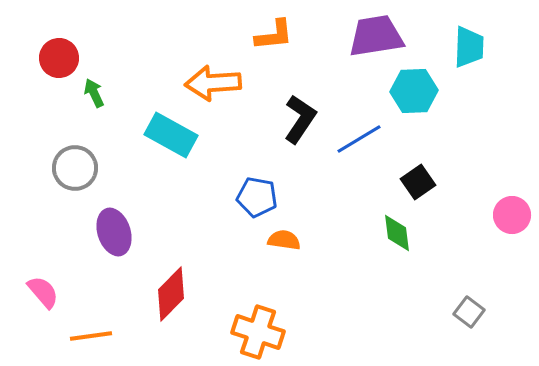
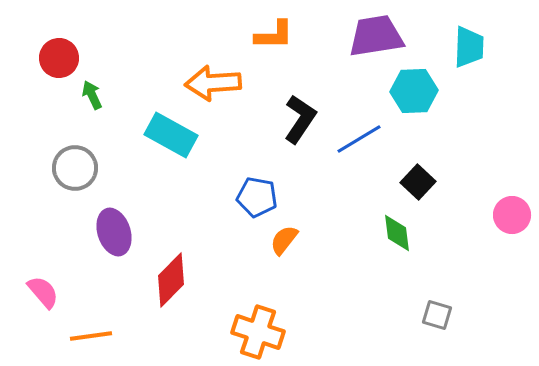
orange L-shape: rotated 6 degrees clockwise
green arrow: moved 2 px left, 2 px down
black square: rotated 12 degrees counterclockwise
orange semicircle: rotated 60 degrees counterclockwise
red diamond: moved 14 px up
gray square: moved 32 px left, 3 px down; rotated 20 degrees counterclockwise
